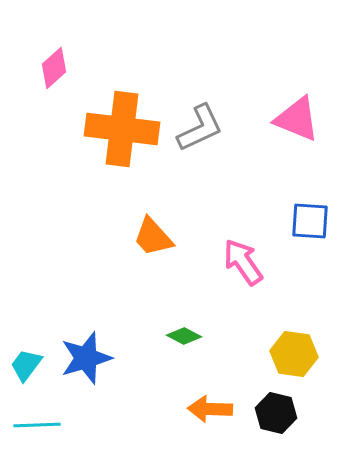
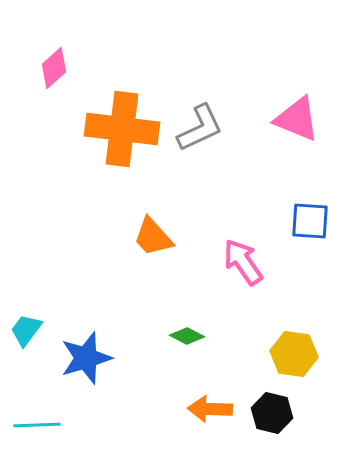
green diamond: moved 3 px right
cyan trapezoid: moved 35 px up
black hexagon: moved 4 px left
